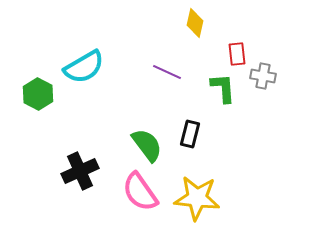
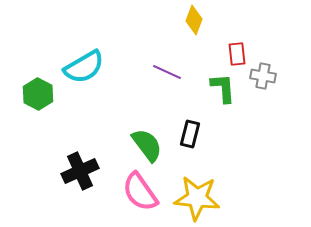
yellow diamond: moved 1 px left, 3 px up; rotated 8 degrees clockwise
